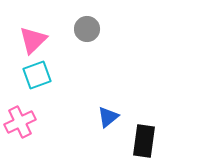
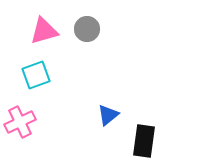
pink triangle: moved 11 px right, 9 px up; rotated 28 degrees clockwise
cyan square: moved 1 px left
blue triangle: moved 2 px up
